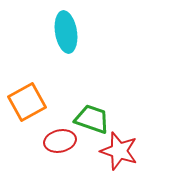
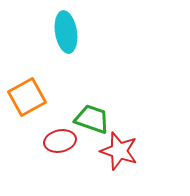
orange square: moved 5 px up
